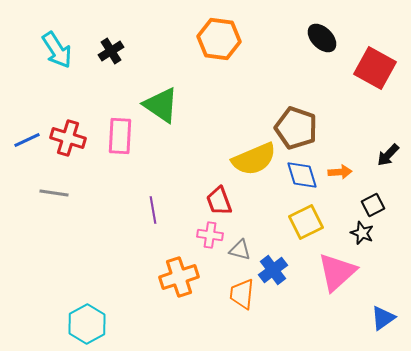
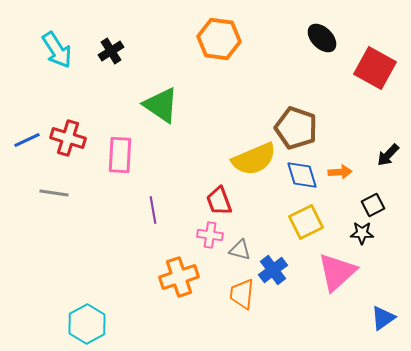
pink rectangle: moved 19 px down
black star: rotated 20 degrees counterclockwise
